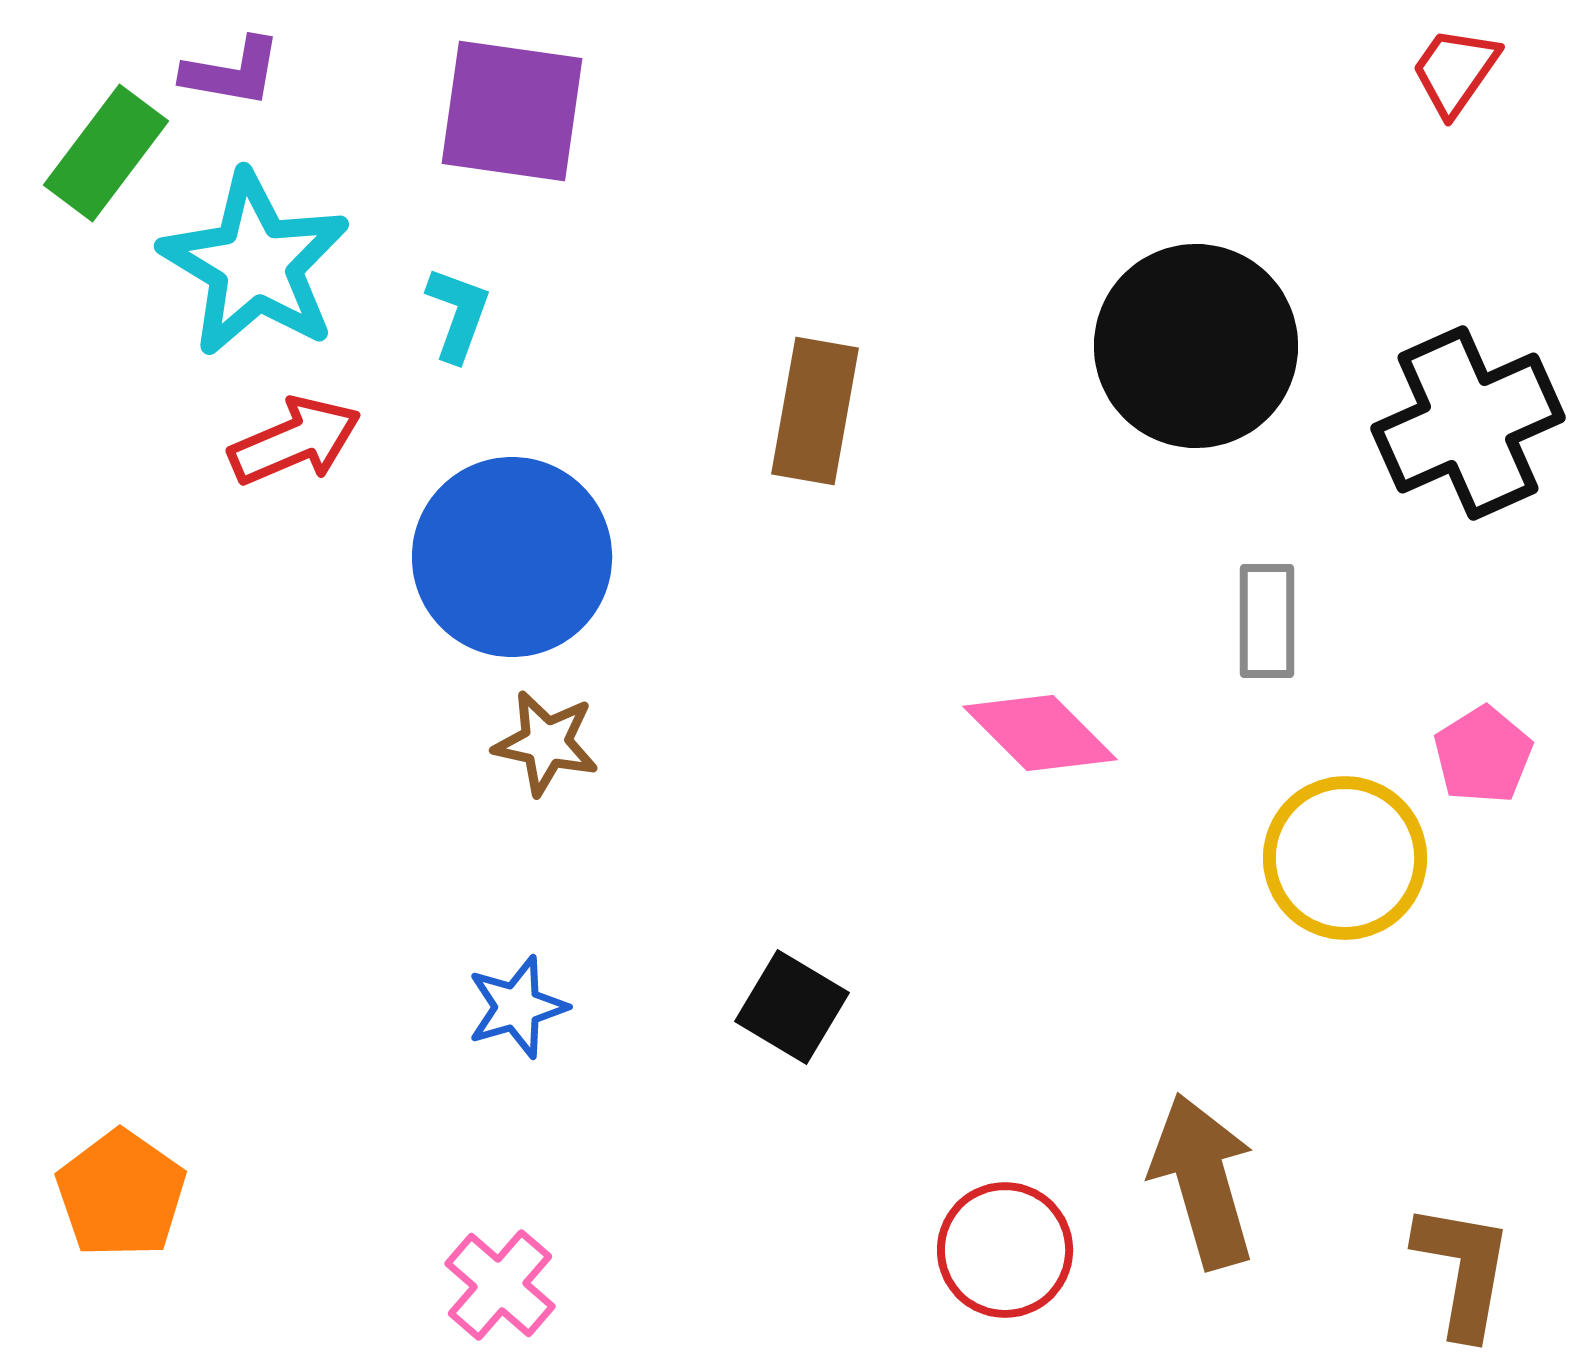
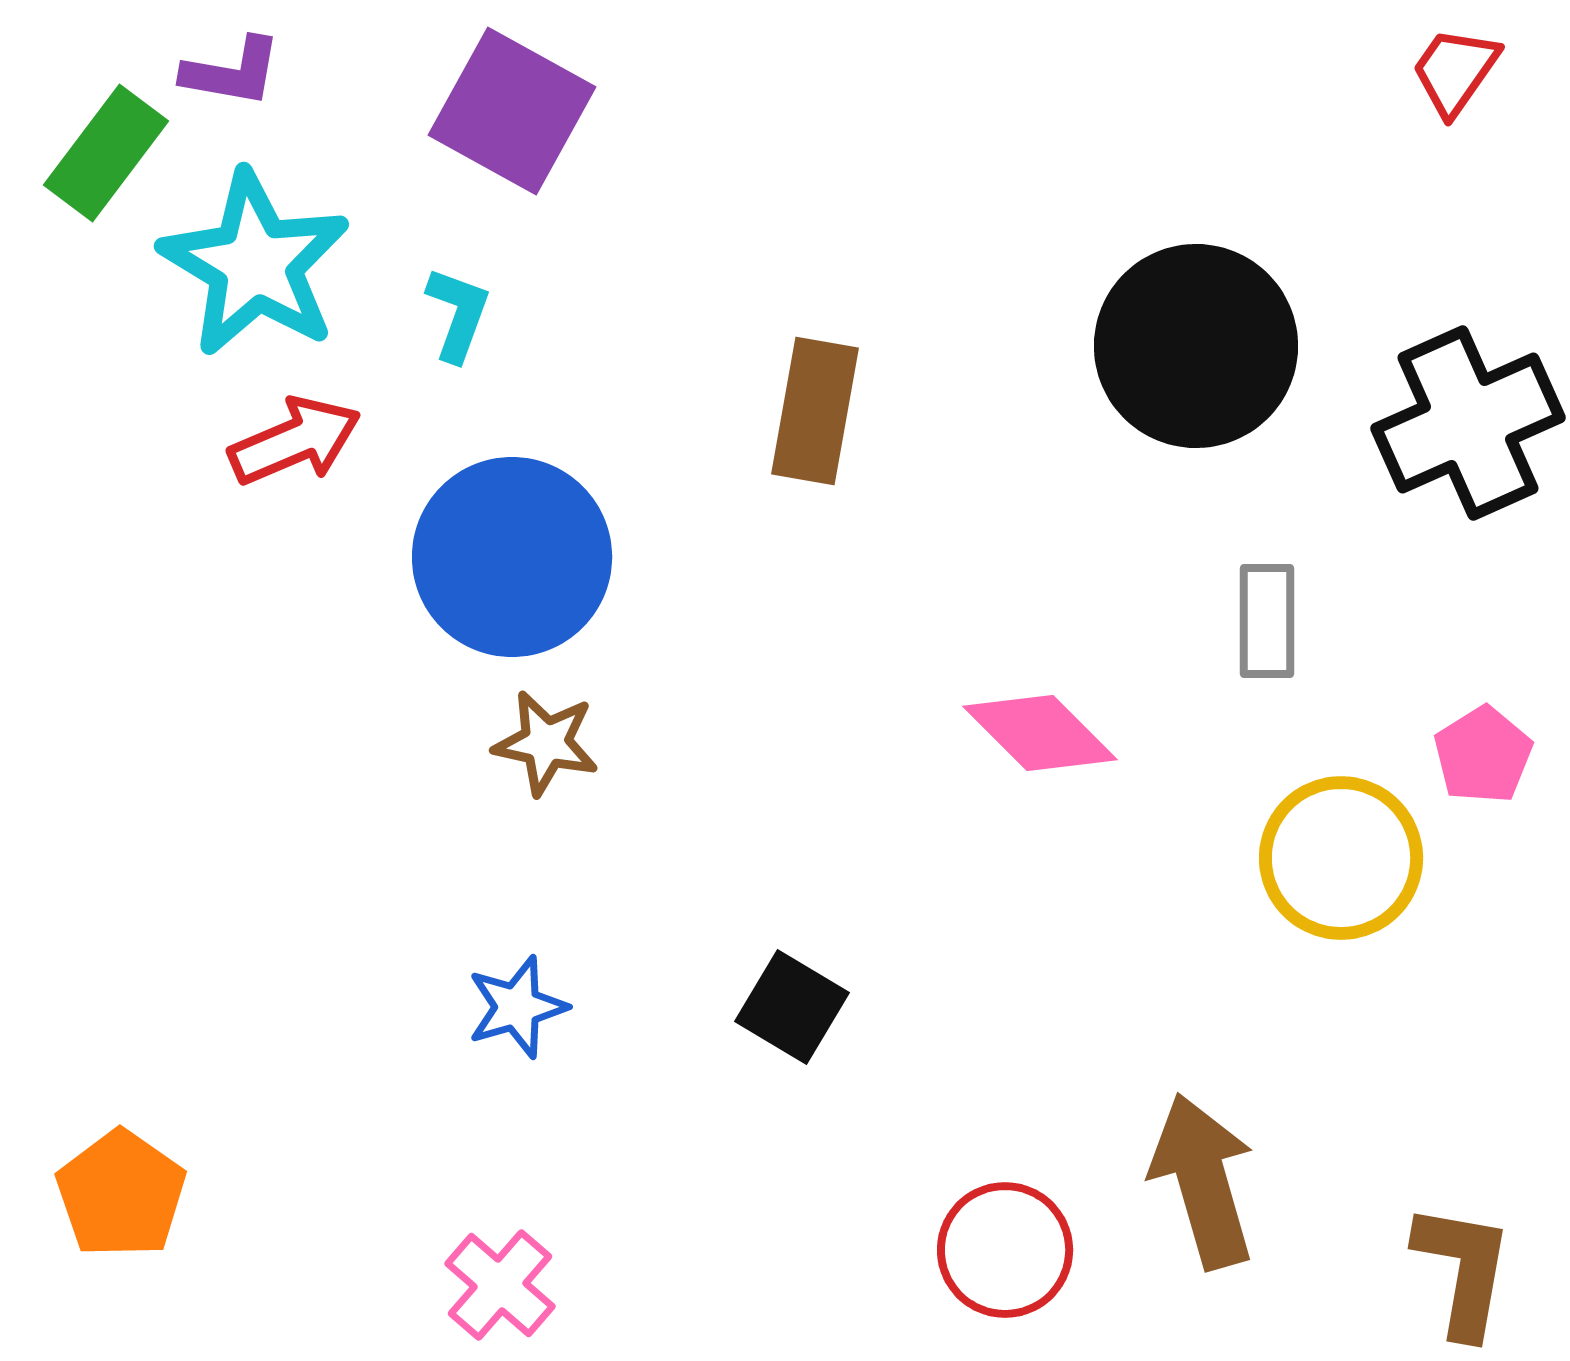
purple square: rotated 21 degrees clockwise
yellow circle: moved 4 px left
